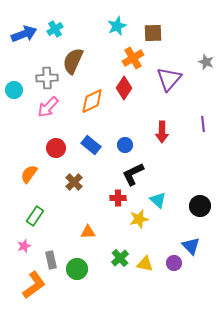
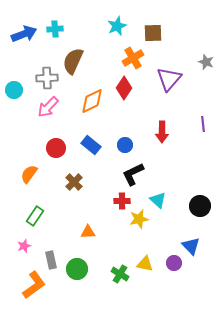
cyan cross: rotated 28 degrees clockwise
red cross: moved 4 px right, 3 px down
green cross: moved 16 px down; rotated 18 degrees counterclockwise
